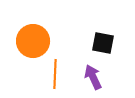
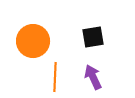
black square: moved 10 px left, 6 px up; rotated 20 degrees counterclockwise
orange line: moved 3 px down
